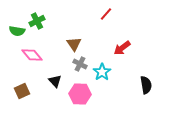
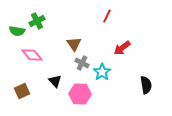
red line: moved 1 px right, 2 px down; rotated 16 degrees counterclockwise
gray cross: moved 2 px right, 1 px up
